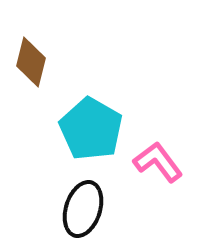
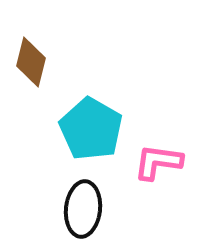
pink L-shape: rotated 45 degrees counterclockwise
black ellipse: rotated 12 degrees counterclockwise
